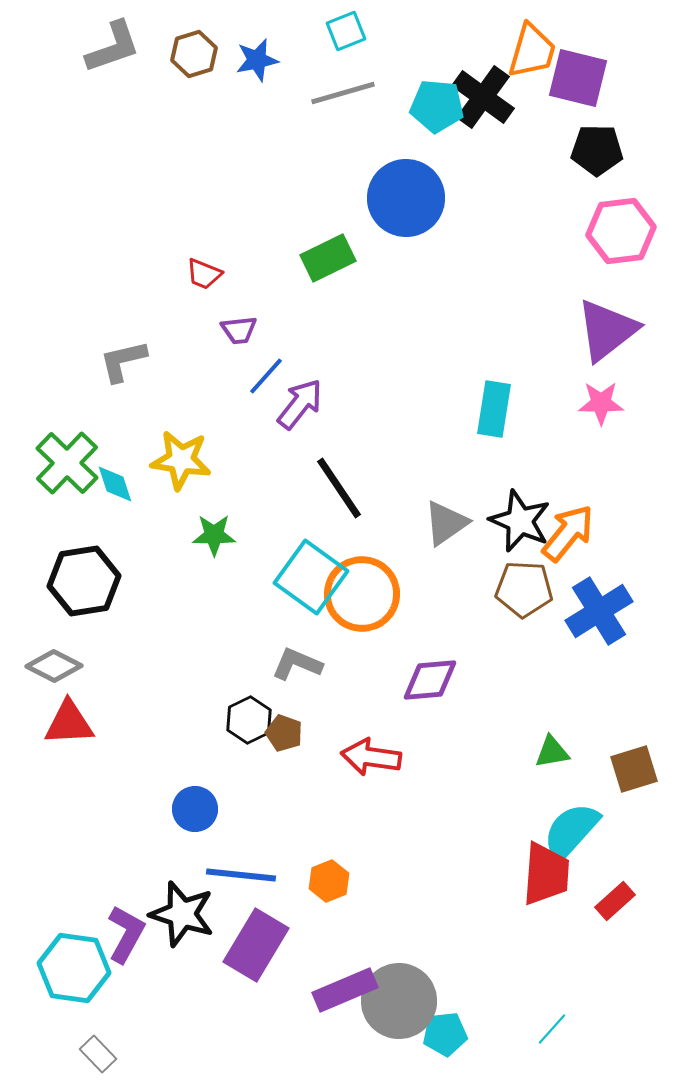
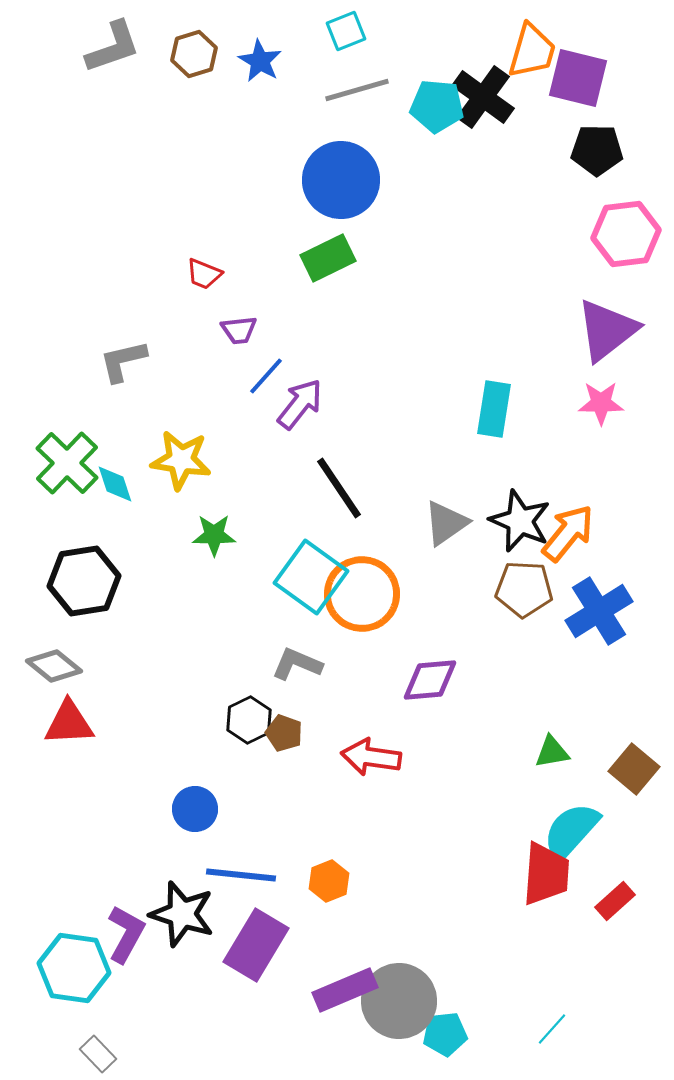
blue star at (257, 60): moved 3 px right, 1 px down; rotated 30 degrees counterclockwise
gray line at (343, 93): moved 14 px right, 3 px up
blue circle at (406, 198): moved 65 px left, 18 px up
pink hexagon at (621, 231): moved 5 px right, 3 px down
gray diamond at (54, 666): rotated 12 degrees clockwise
brown square at (634, 769): rotated 33 degrees counterclockwise
